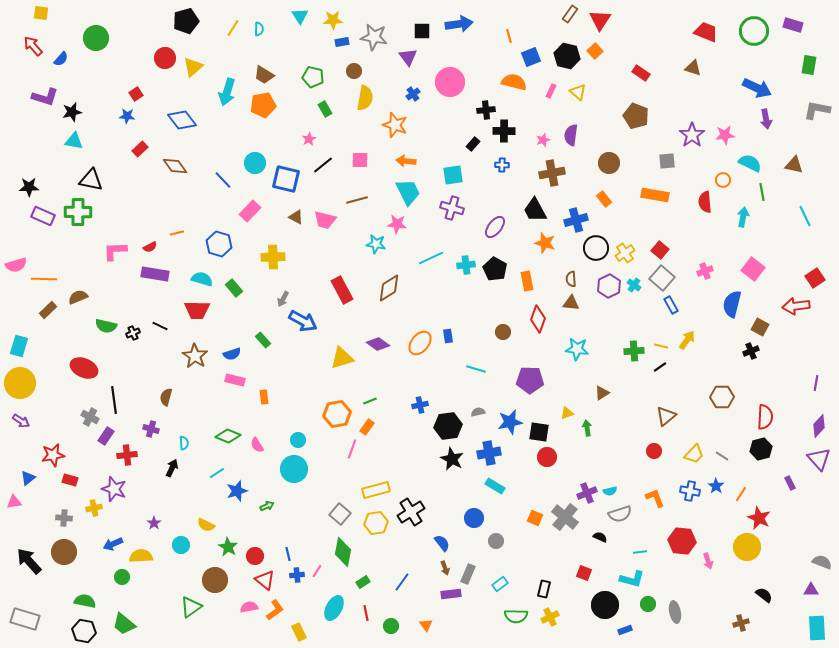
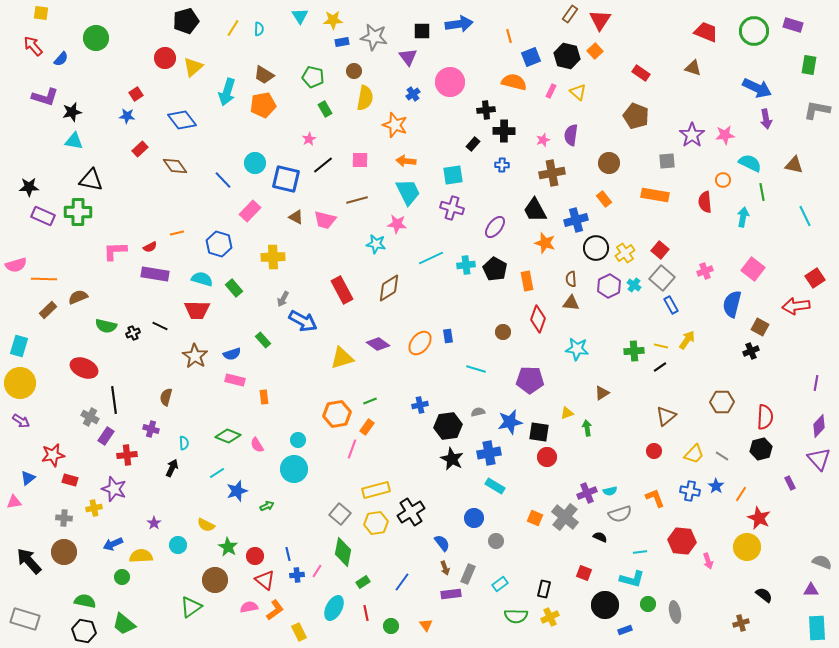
brown hexagon at (722, 397): moved 5 px down
cyan circle at (181, 545): moved 3 px left
